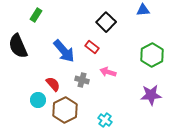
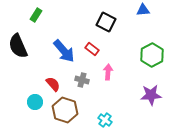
black square: rotated 18 degrees counterclockwise
red rectangle: moved 2 px down
pink arrow: rotated 77 degrees clockwise
cyan circle: moved 3 px left, 2 px down
brown hexagon: rotated 15 degrees counterclockwise
